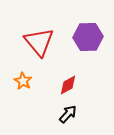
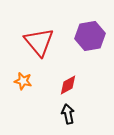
purple hexagon: moved 2 px right, 1 px up; rotated 8 degrees counterclockwise
orange star: rotated 18 degrees counterclockwise
black arrow: rotated 54 degrees counterclockwise
